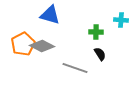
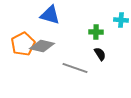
gray diamond: rotated 15 degrees counterclockwise
